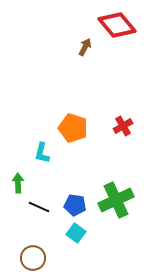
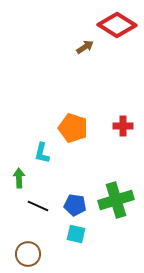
red diamond: rotated 18 degrees counterclockwise
brown arrow: rotated 30 degrees clockwise
red cross: rotated 30 degrees clockwise
green arrow: moved 1 px right, 5 px up
green cross: rotated 8 degrees clockwise
black line: moved 1 px left, 1 px up
cyan square: moved 1 px down; rotated 24 degrees counterclockwise
brown circle: moved 5 px left, 4 px up
